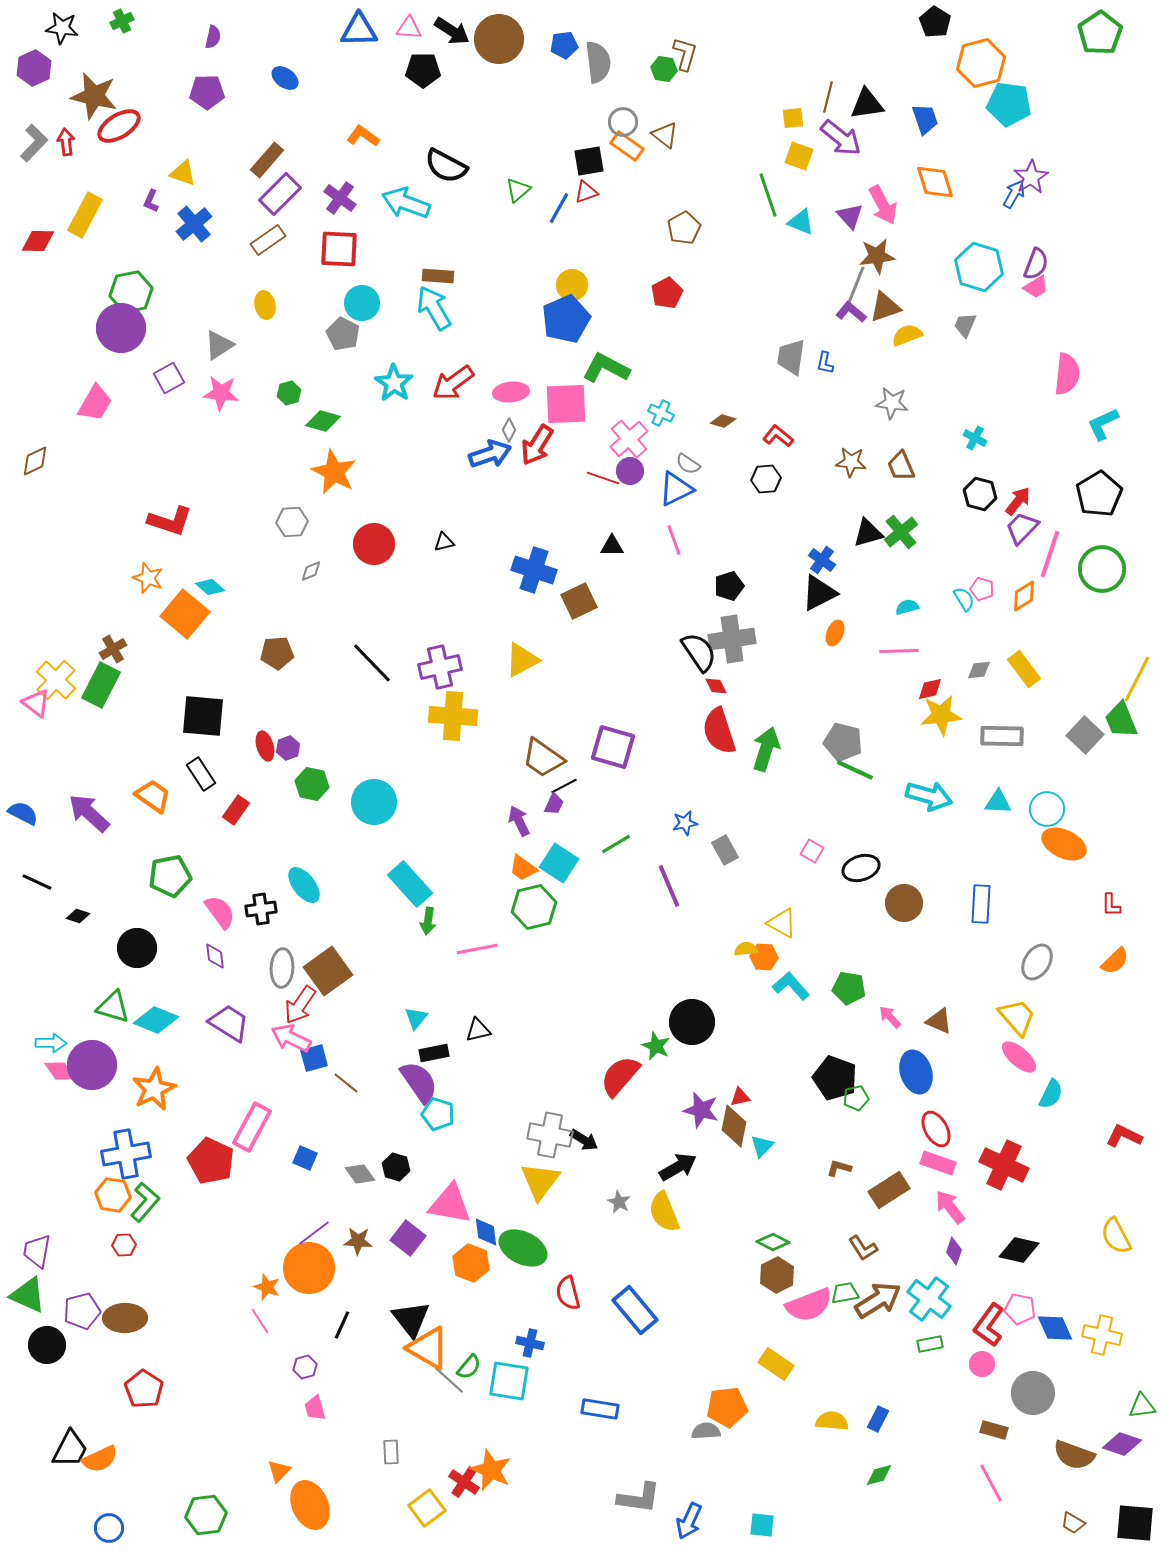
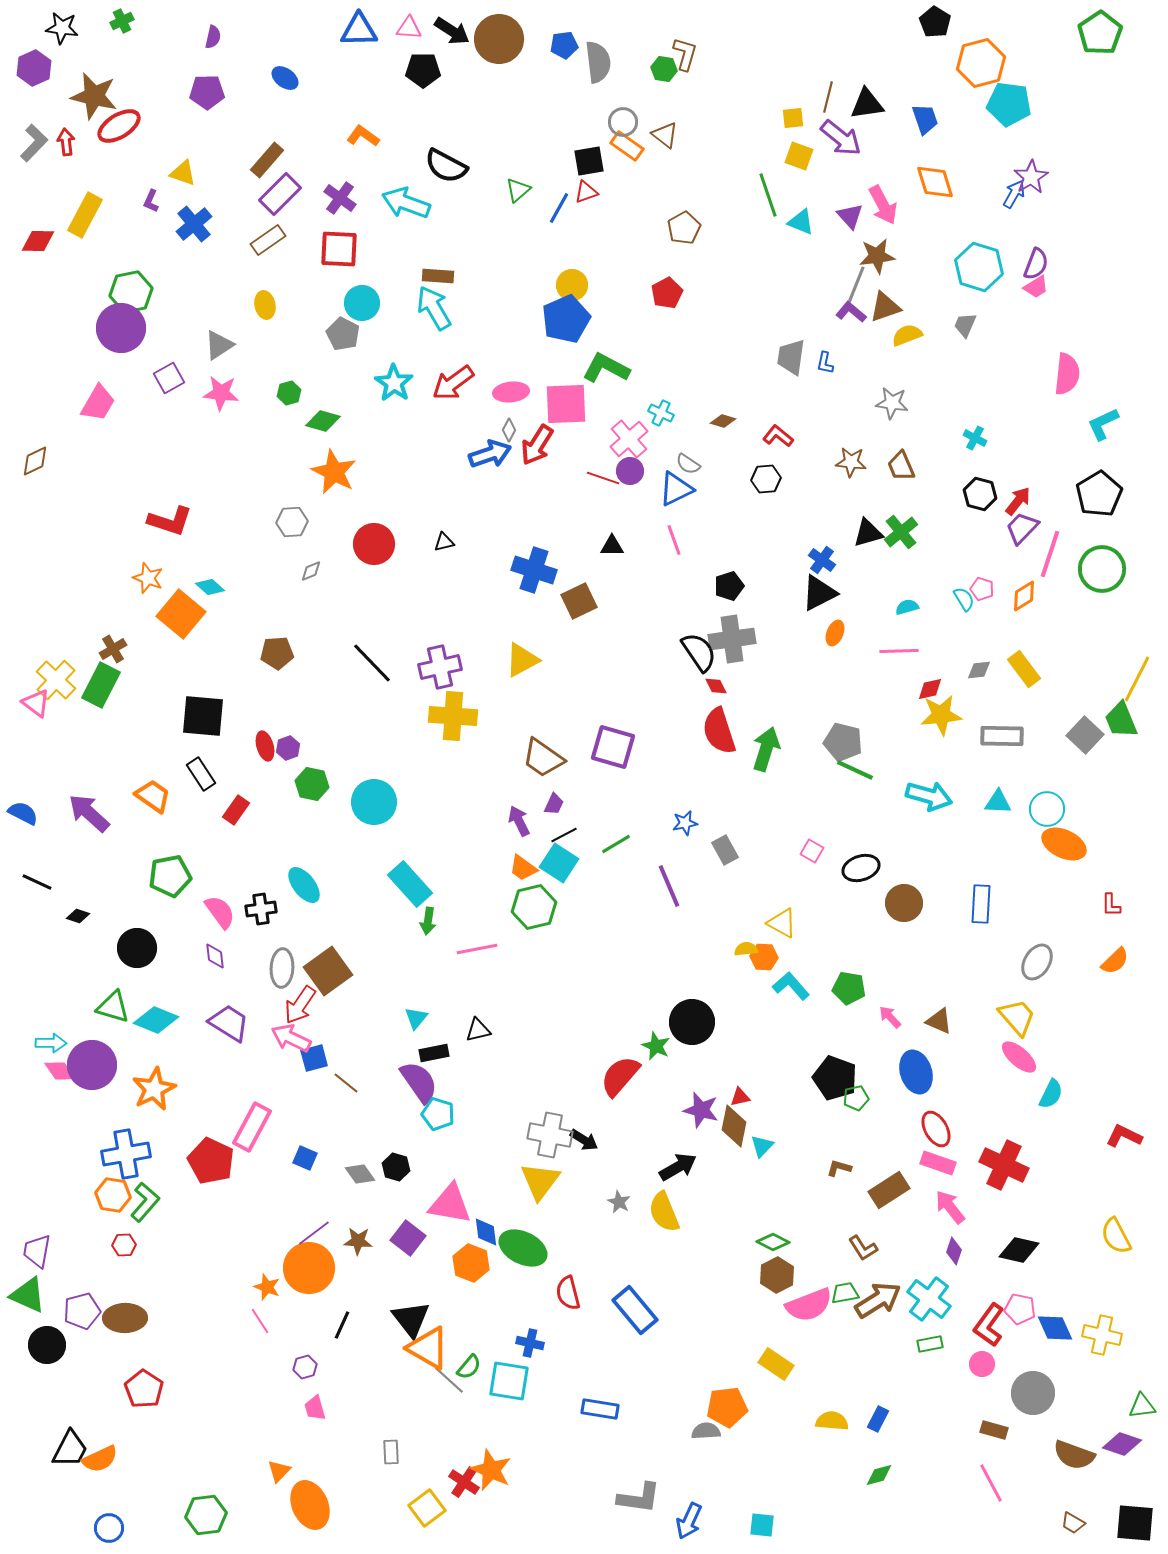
pink trapezoid at (95, 403): moved 3 px right
orange square at (185, 614): moved 4 px left
black line at (564, 786): moved 49 px down
